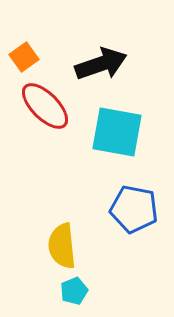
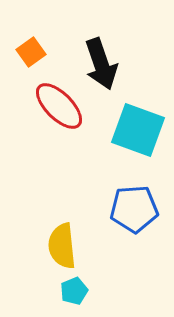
orange square: moved 7 px right, 5 px up
black arrow: rotated 90 degrees clockwise
red ellipse: moved 14 px right
cyan square: moved 21 px right, 2 px up; rotated 10 degrees clockwise
blue pentagon: rotated 15 degrees counterclockwise
